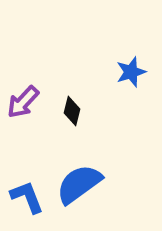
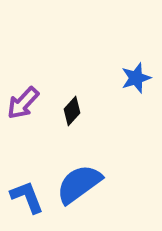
blue star: moved 5 px right, 6 px down
purple arrow: moved 1 px down
black diamond: rotated 28 degrees clockwise
